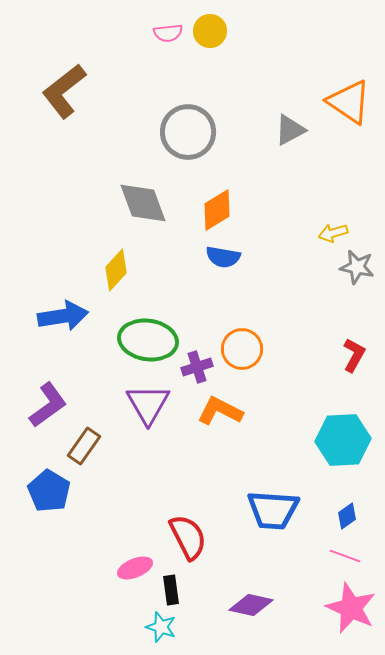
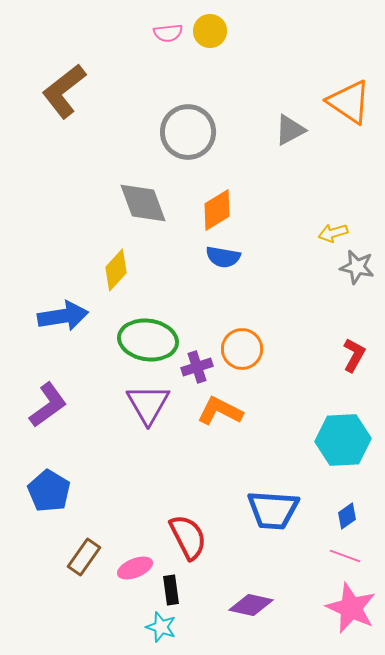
brown rectangle: moved 111 px down
